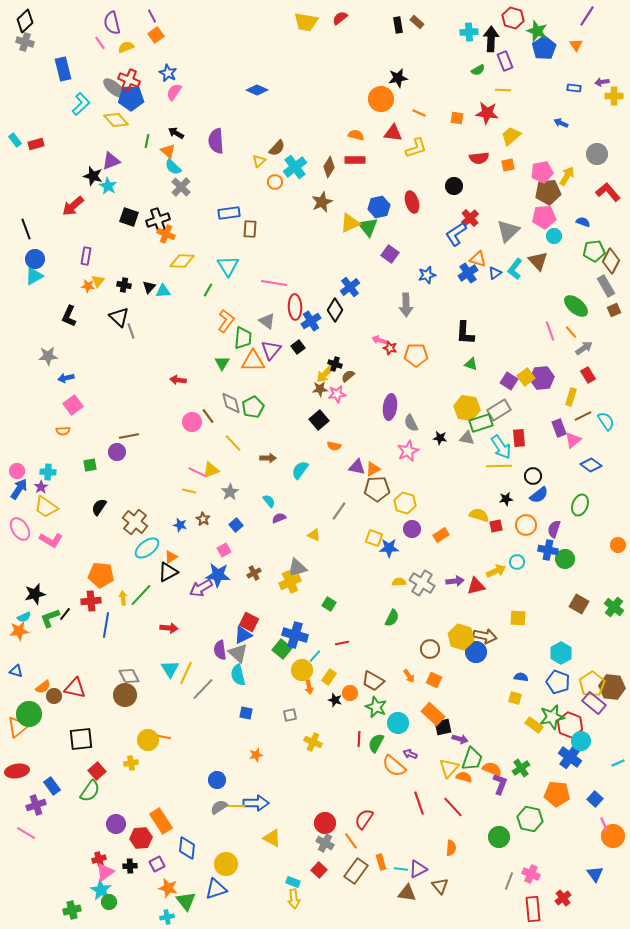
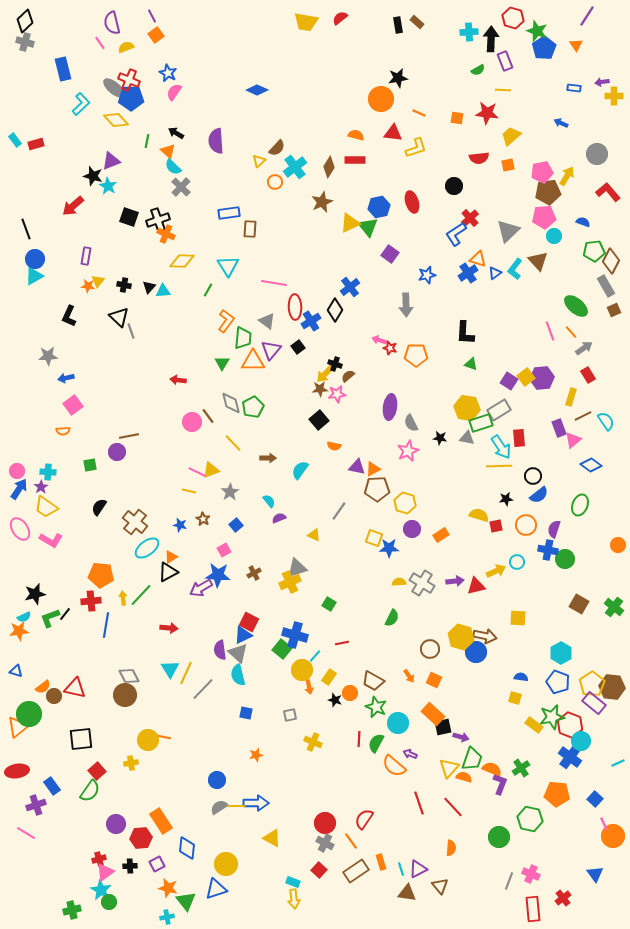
purple arrow at (460, 739): moved 1 px right, 2 px up
cyan line at (401, 869): rotated 64 degrees clockwise
brown rectangle at (356, 871): rotated 20 degrees clockwise
